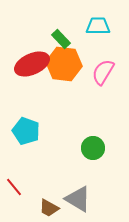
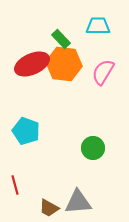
red line: moved 1 px right, 2 px up; rotated 24 degrees clockwise
gray triangle: moved 3 px down; rotated 36 degrees counterclockwise
